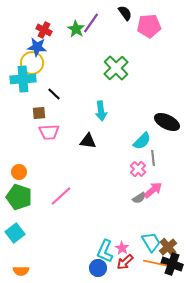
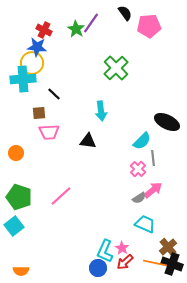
orange circle: moved 3 px left, 19 px up
cyan square: moved 1 px left, 7 px up
cyan trapezoid: moved 6 px left, 18 px up; rotated 35 degrees counterclockwise
